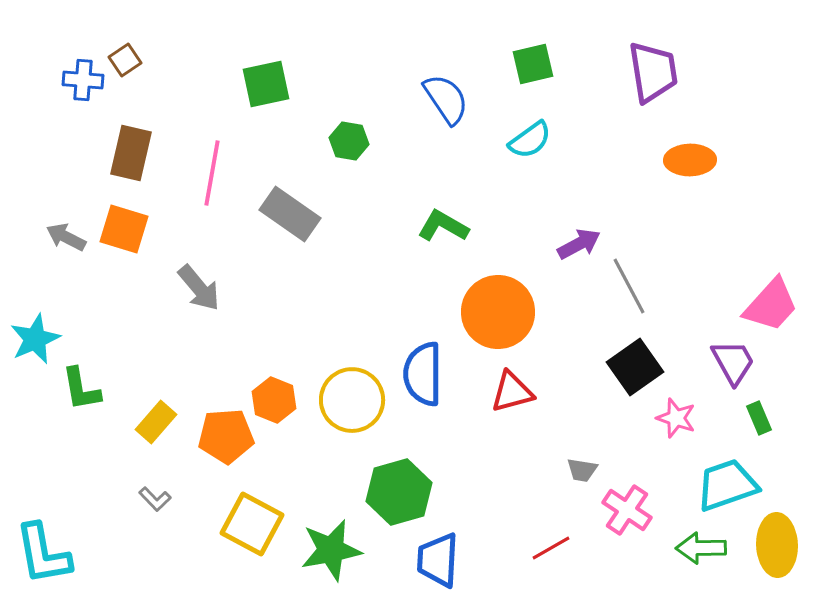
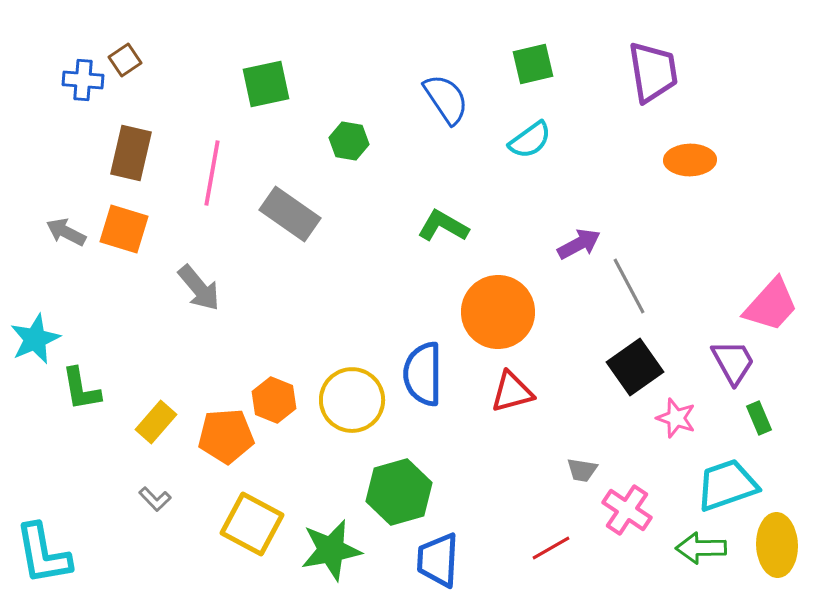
gray arrow at (66, 237): moved 5 px up
